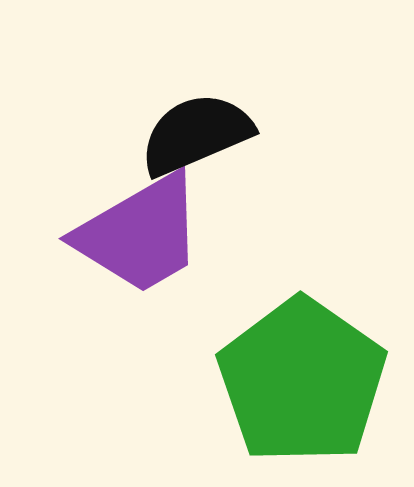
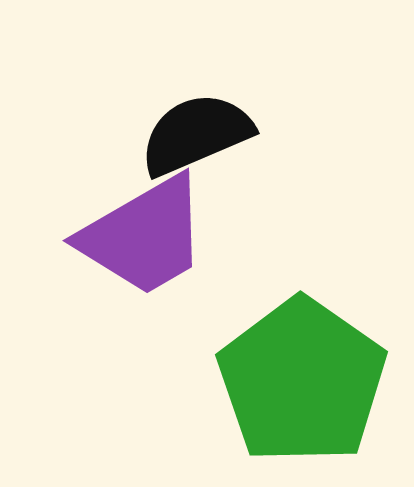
purple trapezoid: moved 4 px right, 2 px down
